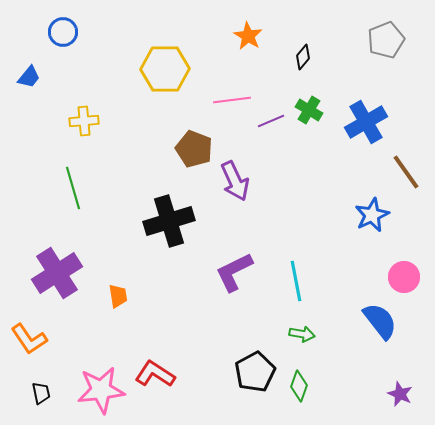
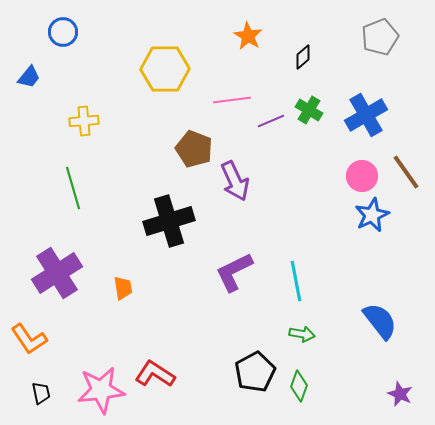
gray pentagon: moved 6 px left, 3 px up
black diamond: rotated 10 degrees clockwise
blue cross: moved 7 px up
pink circle: moved 42 px left, 101 px up
orange trapezoid: moved 5 px right, 8 px up
